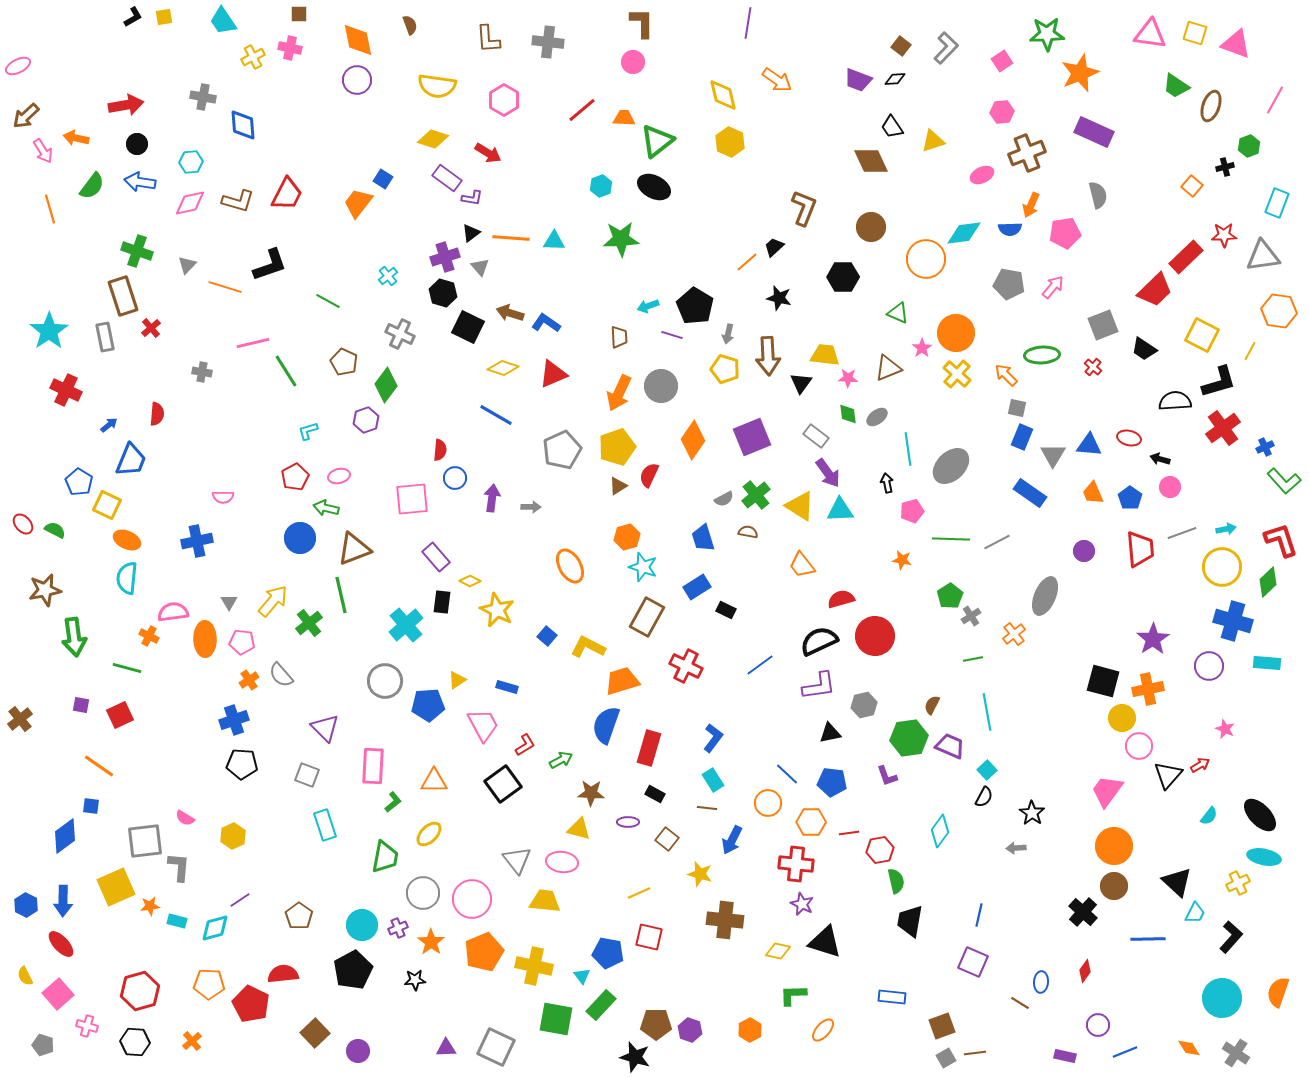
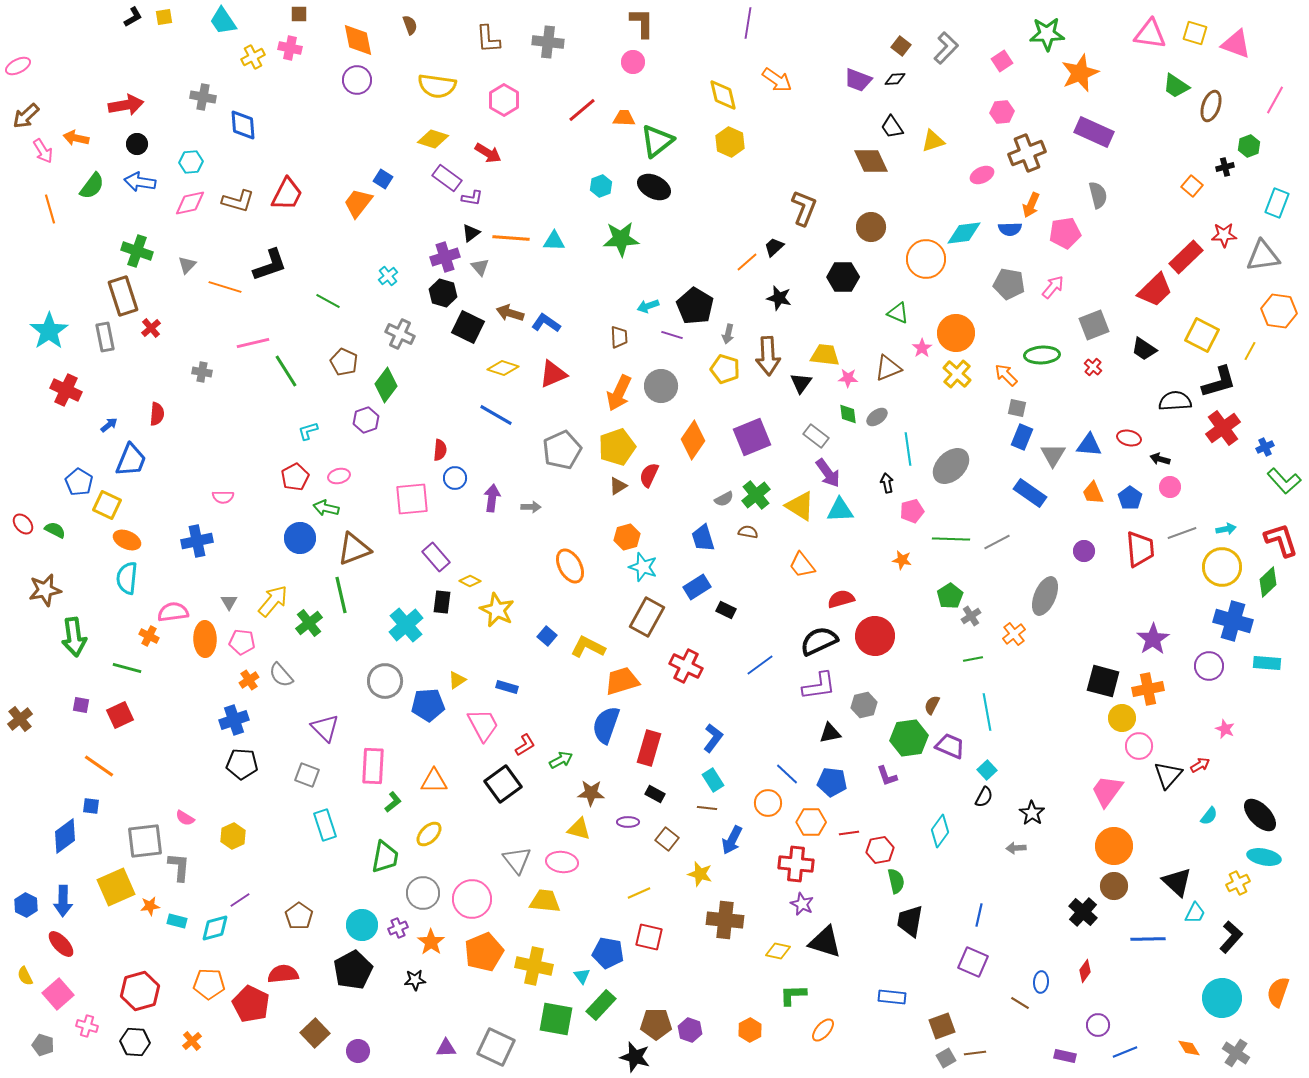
gray square at (1103, 325): moved 9 px left
